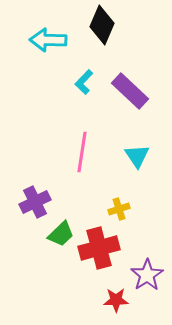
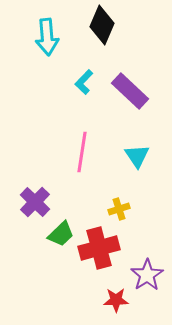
cyan arrow: moved 1 px left, 3 px up; rotated 96 degrees counterclockwise
purple cross: rotated 20 degrees counterclockwise
